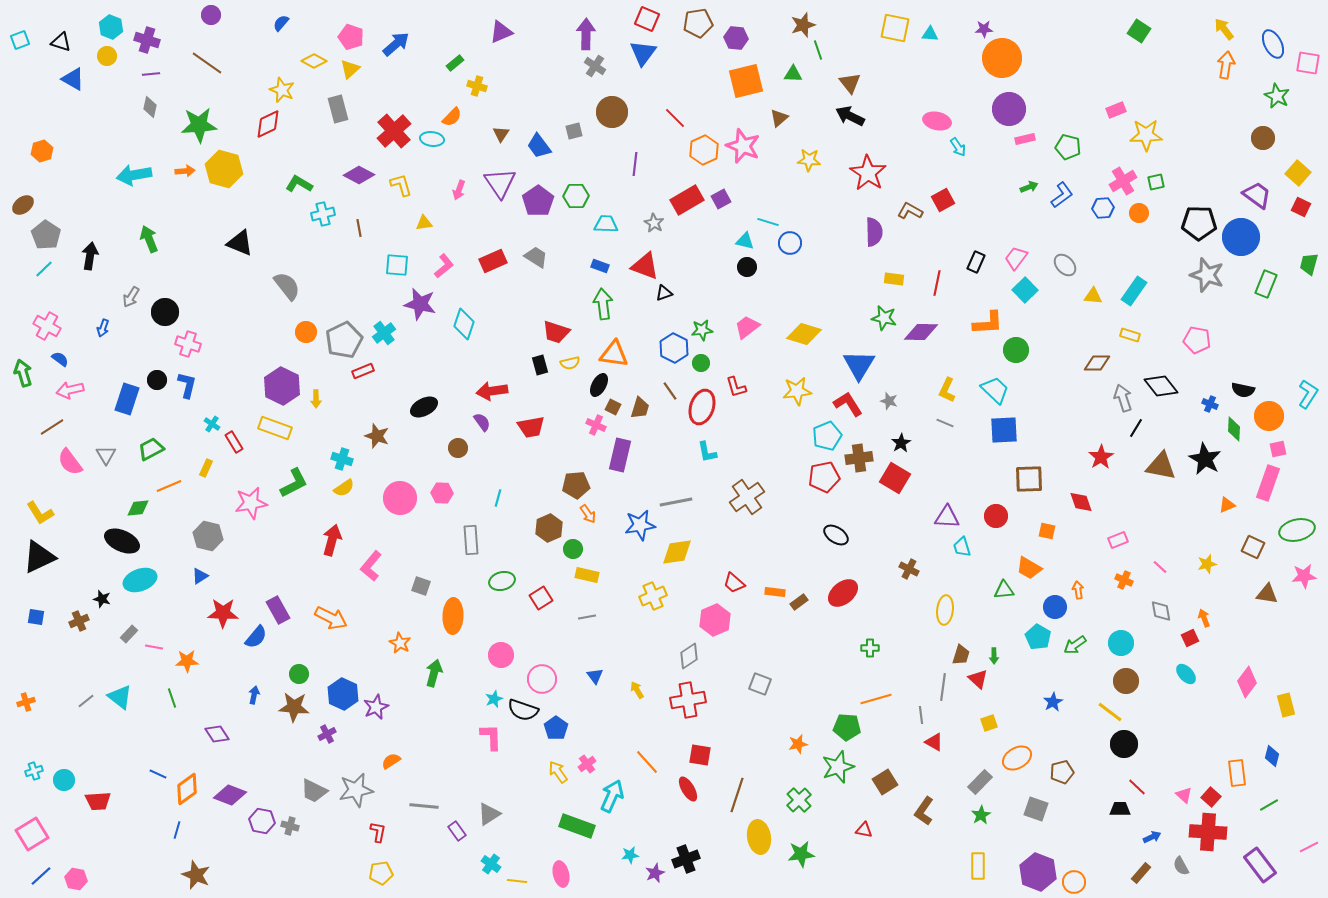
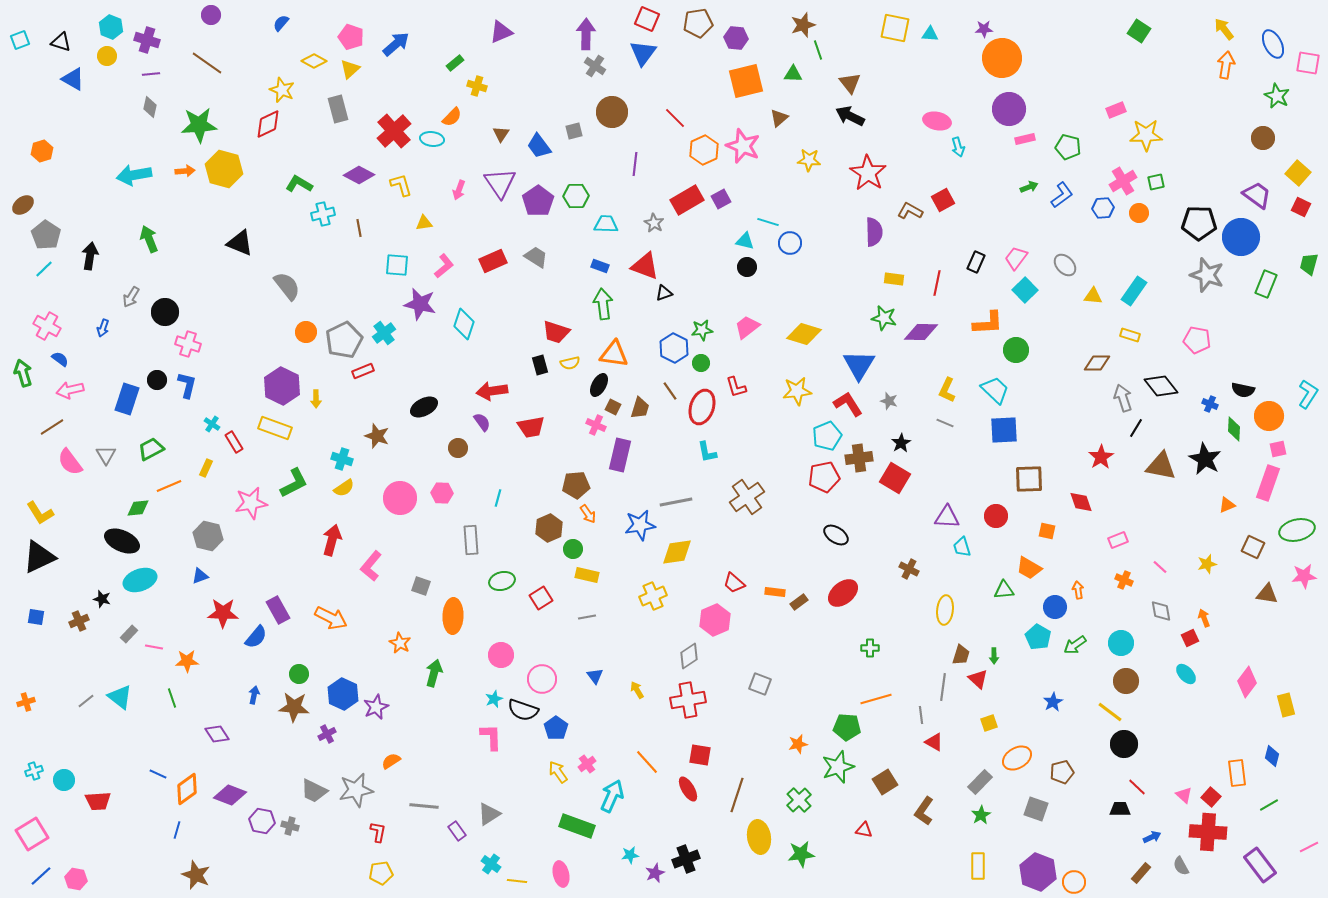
cyan arrow at (958, 147): rotated 18 degrees clockwise
blue triangle at (200, 576): rotated 12 degrees clockwise
